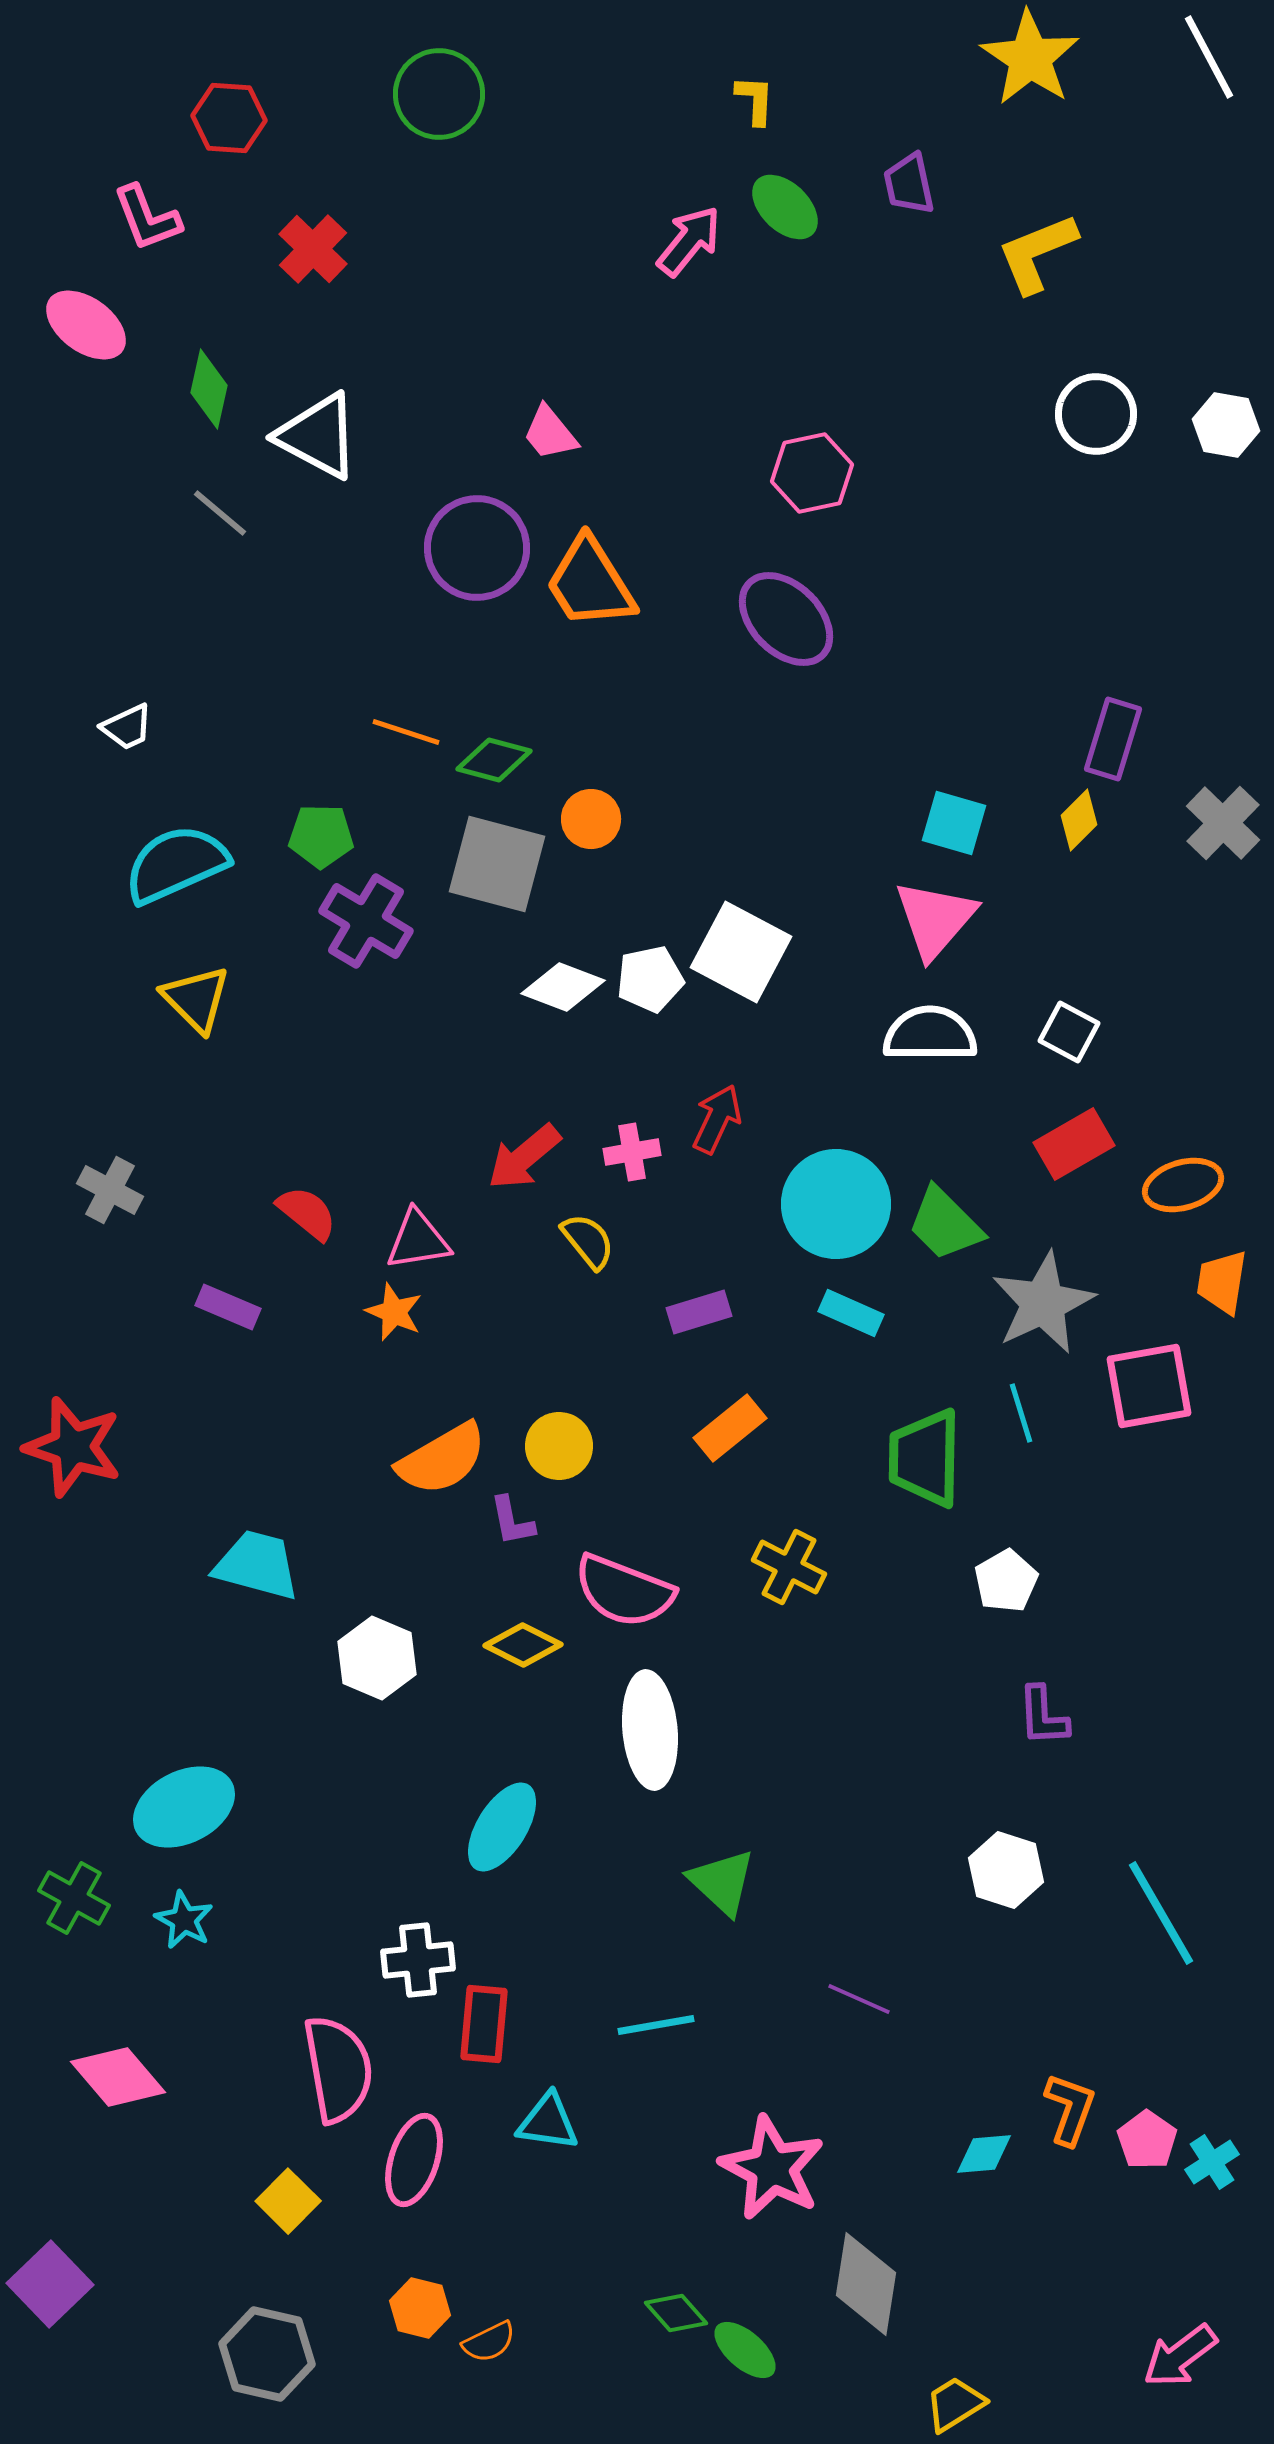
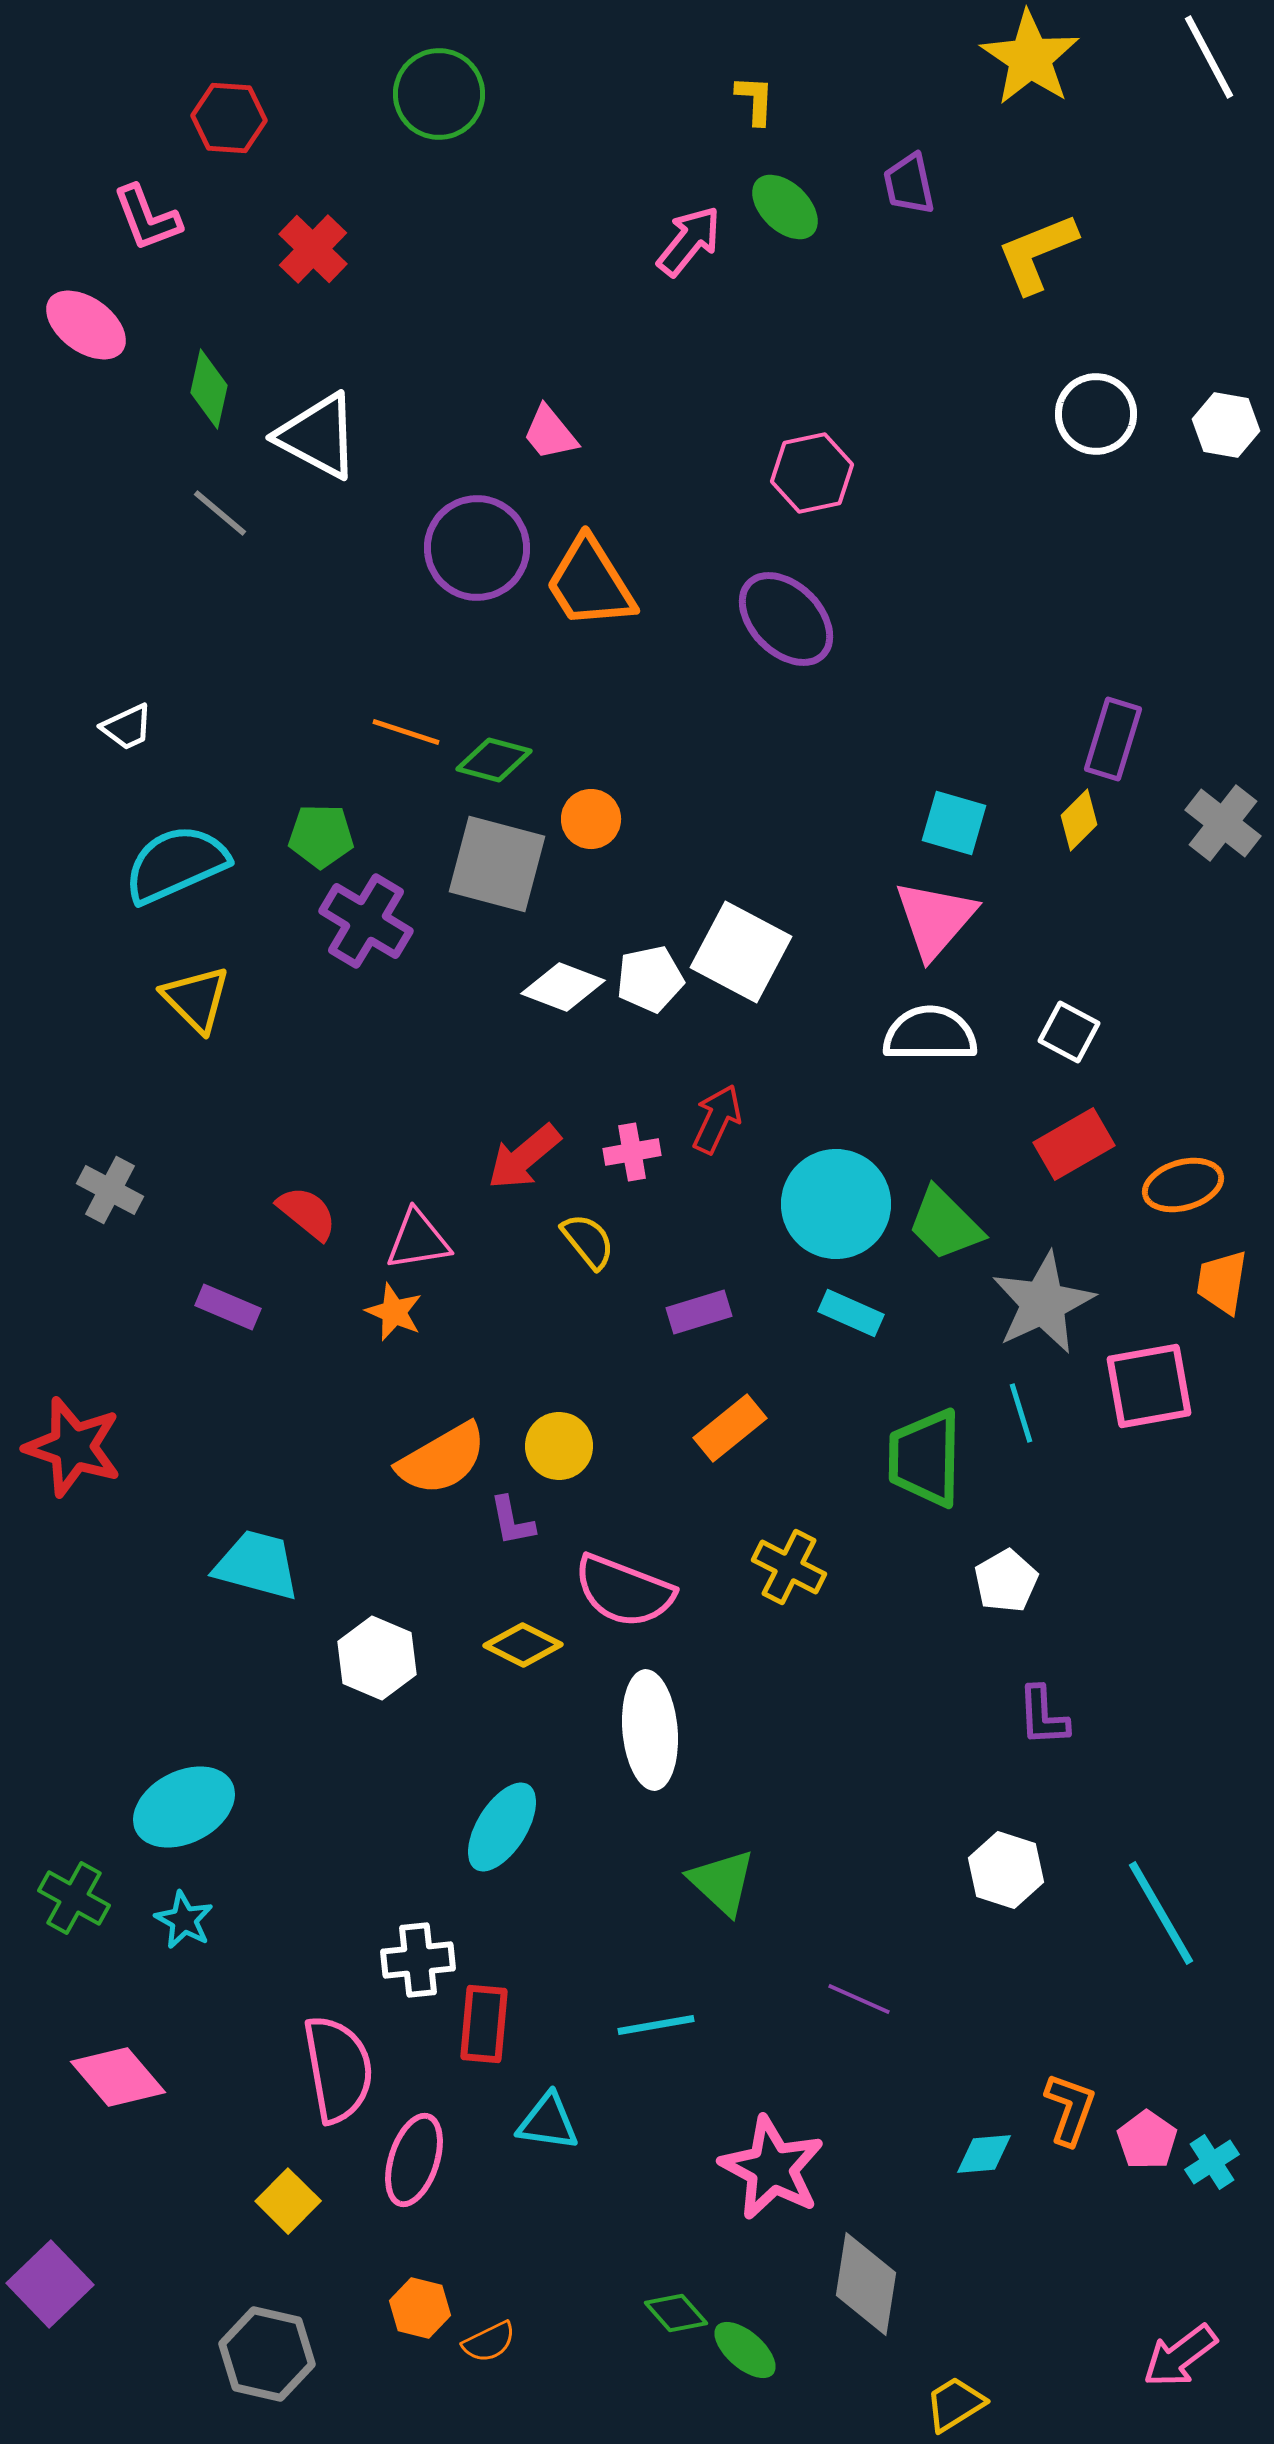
gray cross at (1223, 823): rotated 6 degrees counterclockwise
